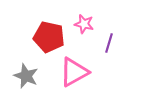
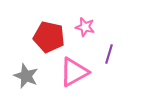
pink star: moved 1 px right, 3 px down
purple line: moved 11 px down
